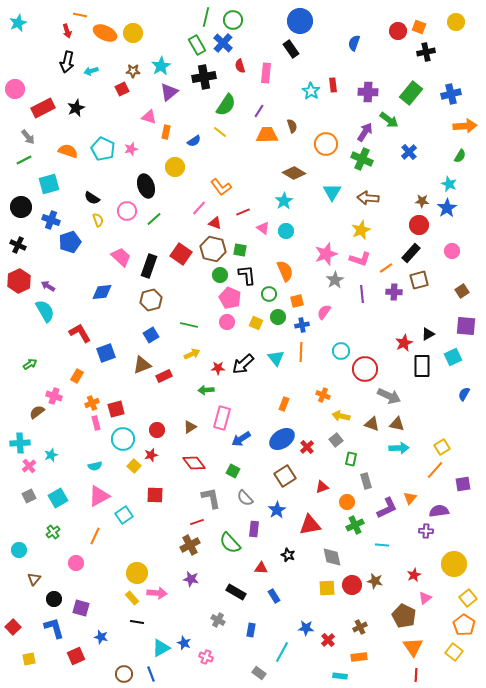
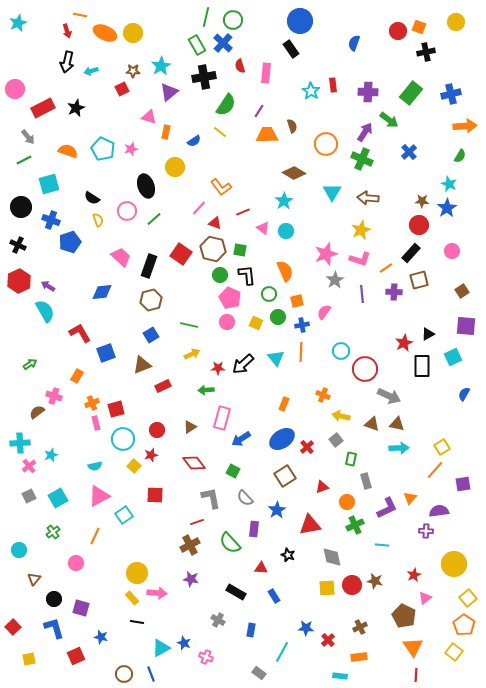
red rectangle at (164, 376): moved 1 px left, 10 px down
